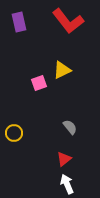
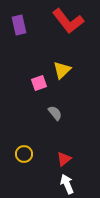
purple rectangle: moved 3 px down
yellow triangle: rotated 18 degrees counterclockwise
gray semicircle: moved 15 px left, 14 px up
yellow circle: moved 10 px right, 21 px down
